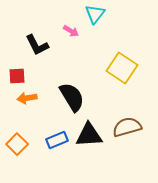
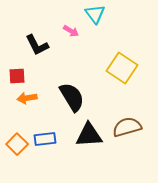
cyan triangle: rotated 15 degrees counterclockwise
blue rectangle: moved 12 px left, 1 px up; rotated 15 degrees clockwise
